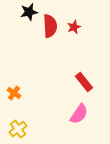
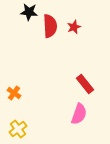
black star: rotated 18 degrees clockwise
red rectangle: moved 1 px right, 2 px down
pink semicircle: rotated 15 degrees counterclockwise
